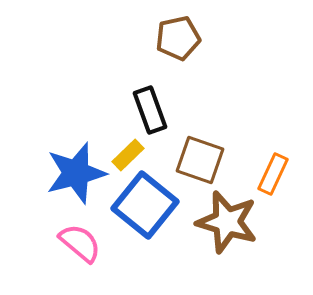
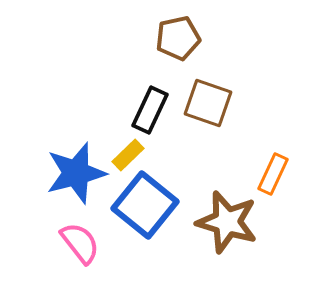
black rectangle: rotated 45 degrees clockwise
brown square: moved 8 px right, 57 px up
pink semicircle: rotated 12 degrees clockwise
